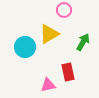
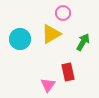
pink circle: moved 1 px left, 3 px down
yellow triangle: moved 2 px right
cyan circle: moved 5 px left, 8 px up
pink triangle: rotated 42 degrees counterclockwise
